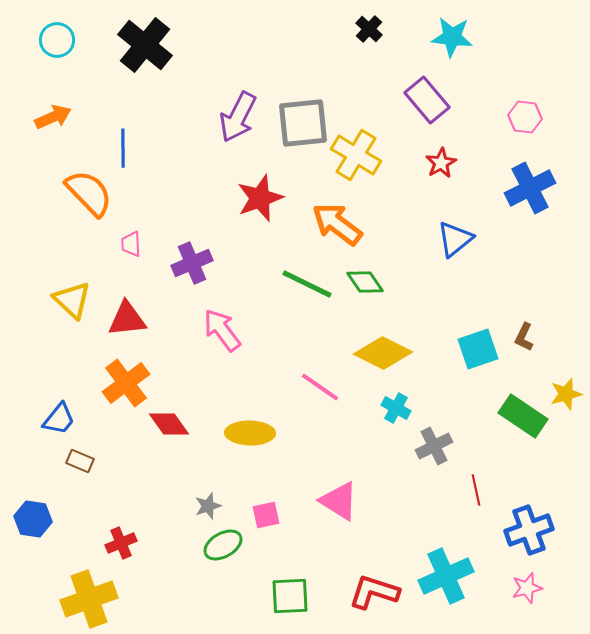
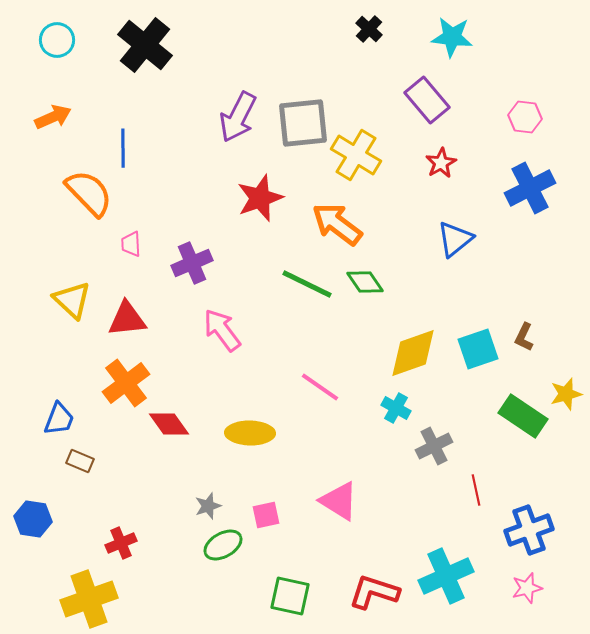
yellow diamond at (383, 353): moved 30 px right; rotated 46 degrees counterclockwise
blue trapezoid at (59, 419): rotated 18 degrees counterclockwise
green square at (290, 596): rotated 15 degrees clockwise
